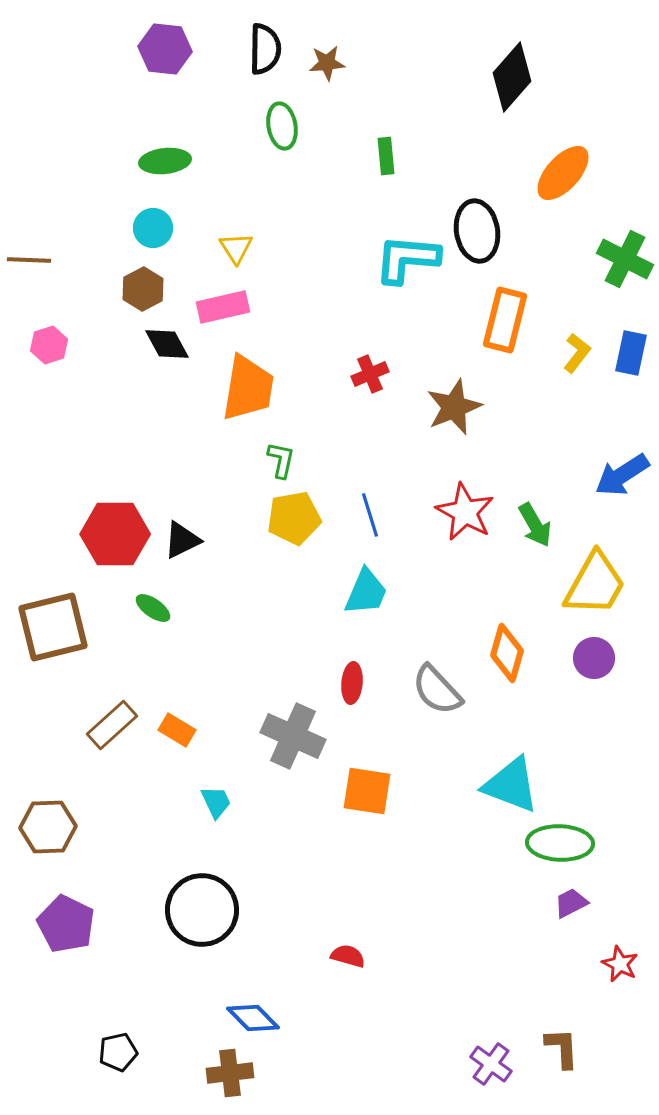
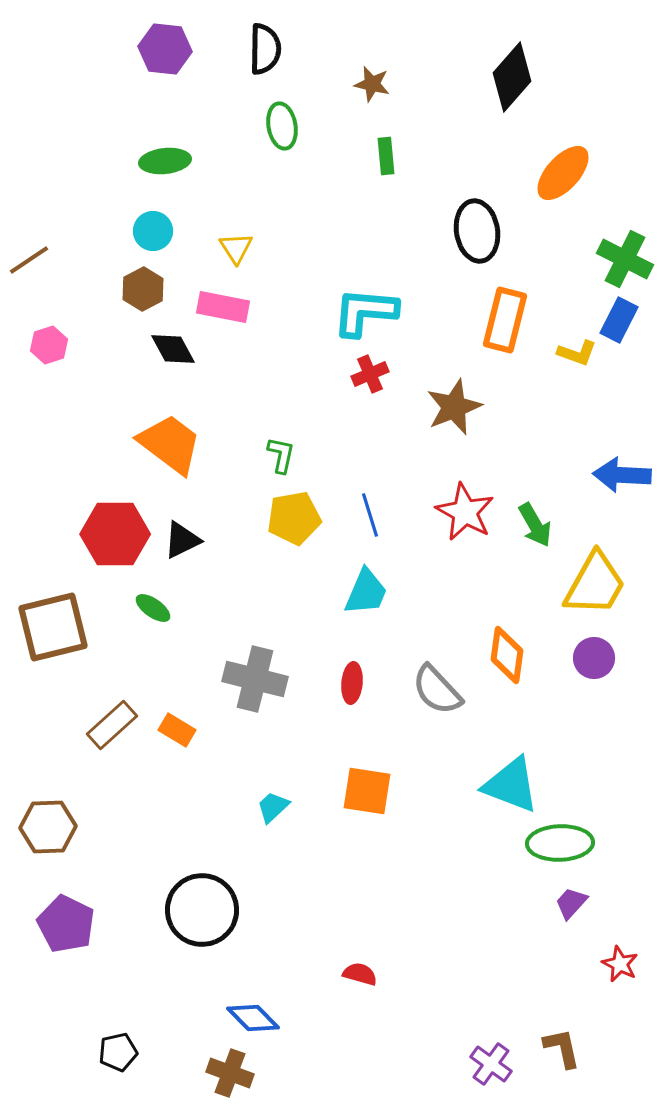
brown star at (327, 63): moved 45 px right, 21 px down; rotated 18 degrees clockwise
cyan circle at (153, 228): moved 3 px down
cyan L-shape at (407, 259): moved 42 px left, 53 px down
brown line at (29, 260): rotated 36 degrees counterclockwise
pink rectangle at (223, 307): rotated 24 degrees clockwise
black diamond at (167, 344): moved 6 px right, 5 px down
yellow L-shape at (577, 353): rotated 72 degrees clockwise
blue rectangle at (631, 353): moved 12 px left, 33 px up; rotated 15 degrees clockwise
orange trapezoid at (248, 388): moved 78 px left, 56 px down; rotated 62 degrees counterclockwise
green L-shape at (281, 460): moved 5 px up
blue arrow at (622, 475): rotated 36 degrees clockwise
orange diamond at (507, 653): moved 2 px down; rotated 8 degrees counterclockwise
gray cross at (293, 736): moved 38 px left, 57 px up; rotated 10 degrees counterclockwise
cyan trapezoid at (216, 802): moved 57 px right, 5 px down; rotated 108 degrees counterclockwise
green ellipse at (560, 843): rotated 4 degrees counterclockwise
purple trapezoid at (571, 903): rotated 21 degrees counterclockwise
red semicircle at (348, 956): moved 12 px right, 18 px down
brown L-shape at (562, 1048): rotated 9 degrees counterclockwise
brown cross at (230, 1073): rotated 27 degrees clockwise
